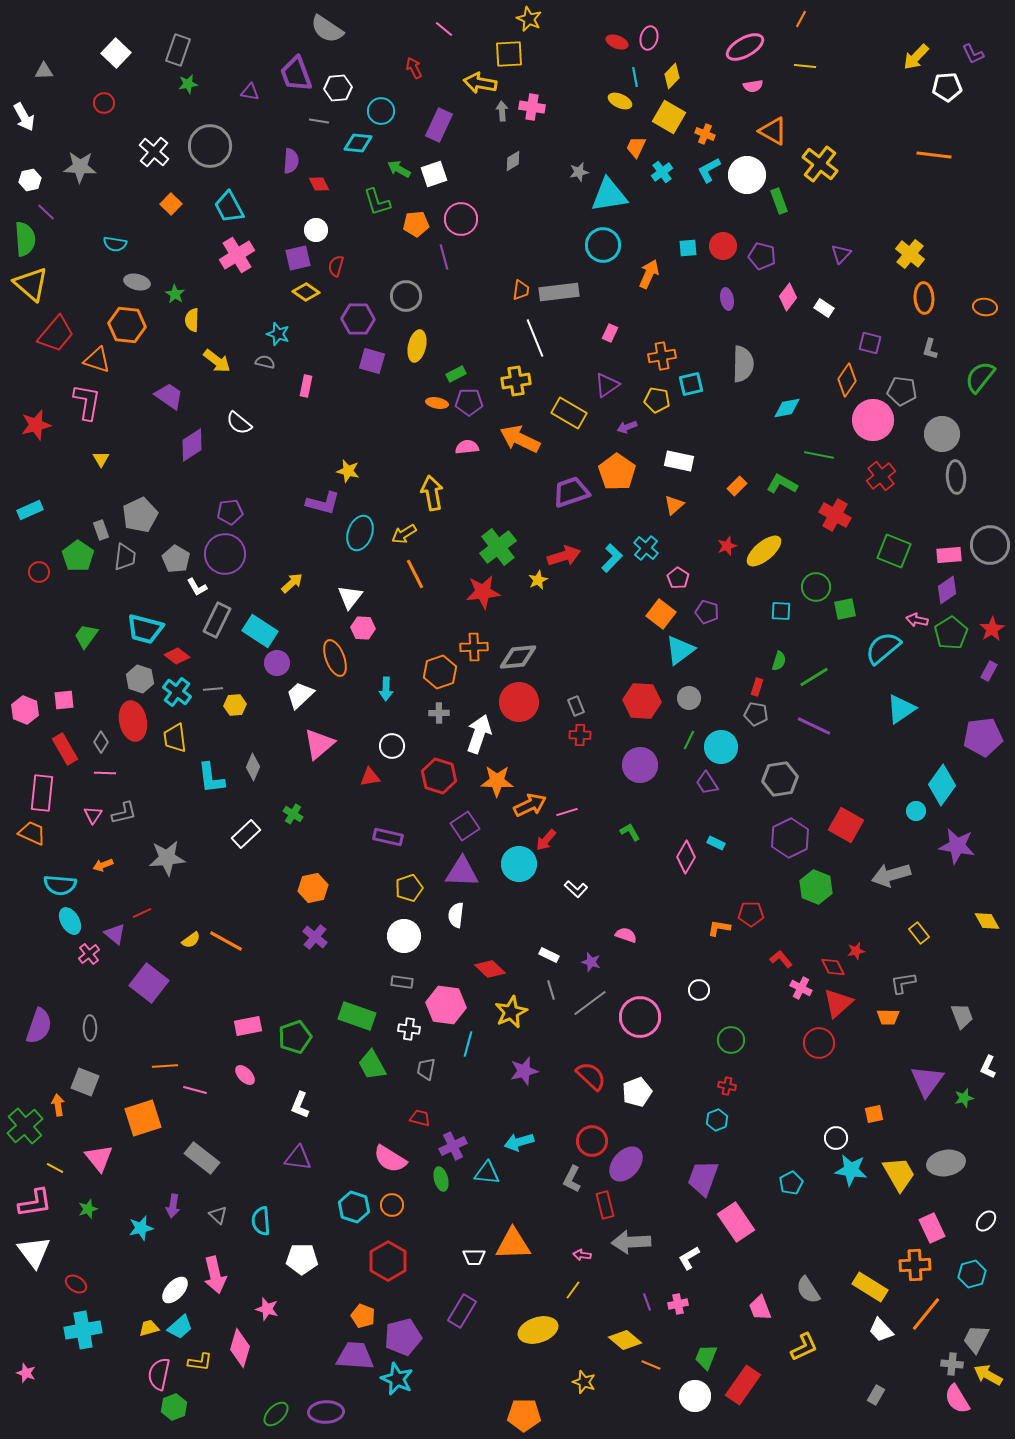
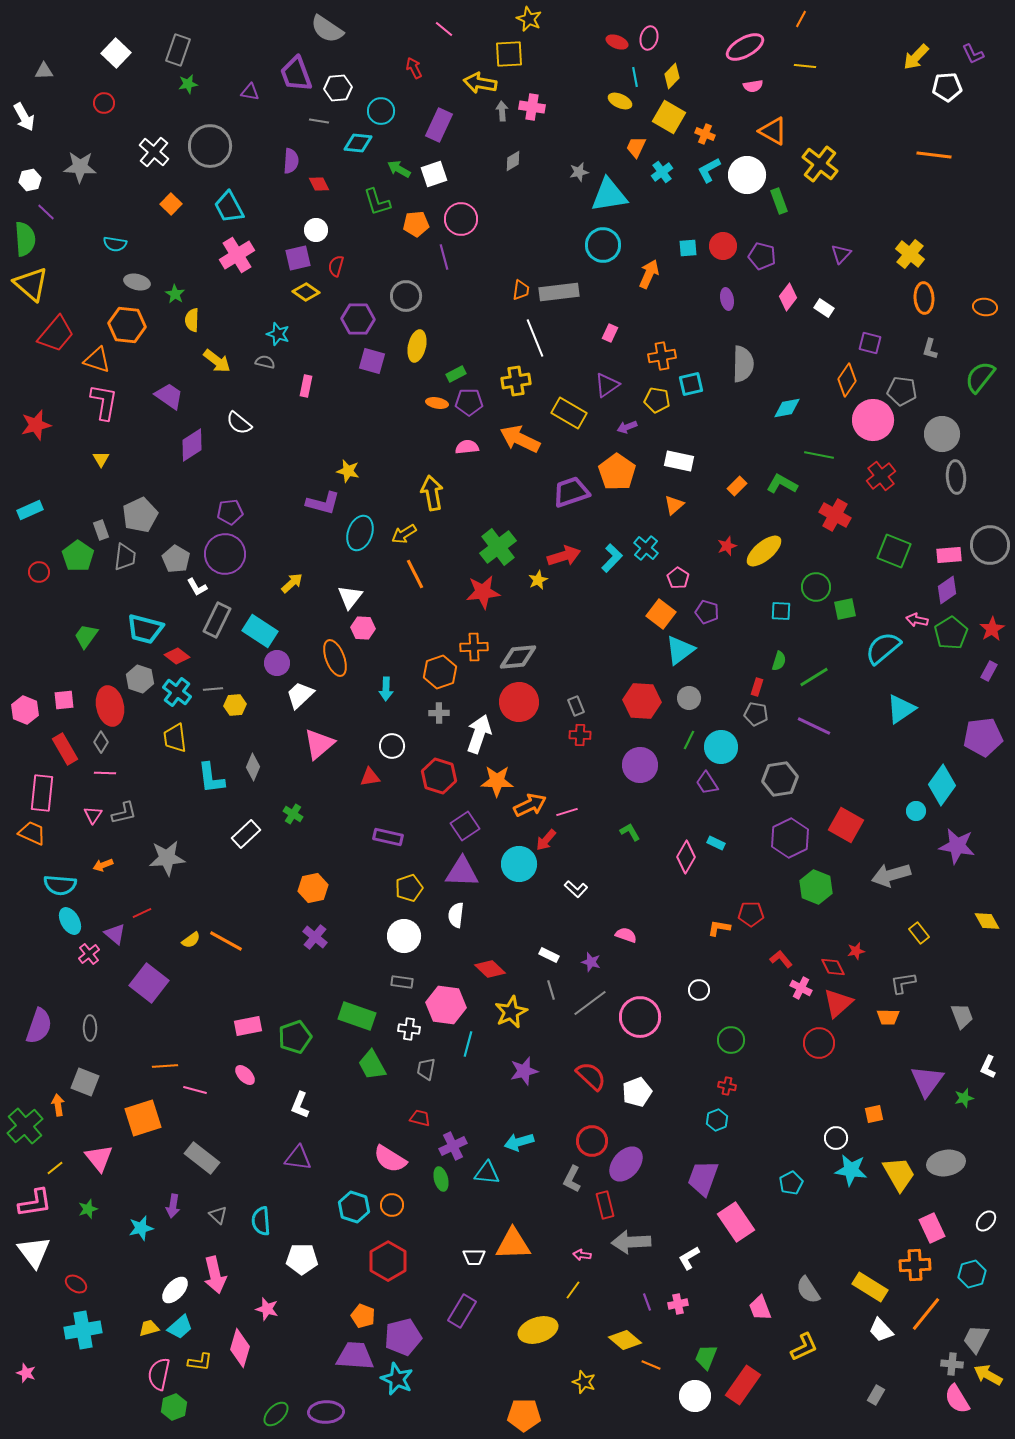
pink L-shape at (87, 402): moved 17 px right
red ellipse at (133, 721): moved 23 px left, 15 px up
yellow line at (55, 1168): rotated 66 degrees counterclockwise
